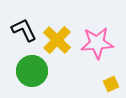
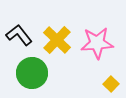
black L-shape: moved 5 px left, 5 px down; rotated 12 degrees counterclockwise
green circle: moved 2 px down
yellow square: rotated 21 degrees counterclockwise
